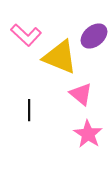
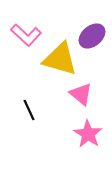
purple ellipse: moved 2 px left
yellow triangle: moved 2 px down; rotated 6 degrees counterclockwise
black line: rotated 25 degrees counterclockwise
